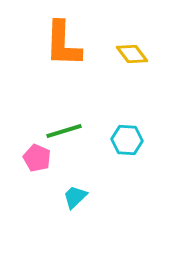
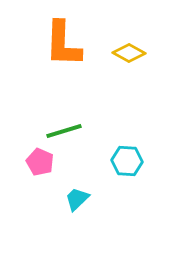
yellow diamond: moved 3 px left, 1 px up; rotated 24 degrees counterclockwise
cyan hexagon: moved 21 px down
pink pentagon: moved 3 px right, 4 px down
cyan trapezoid: moved 2 px right, 2 px down
